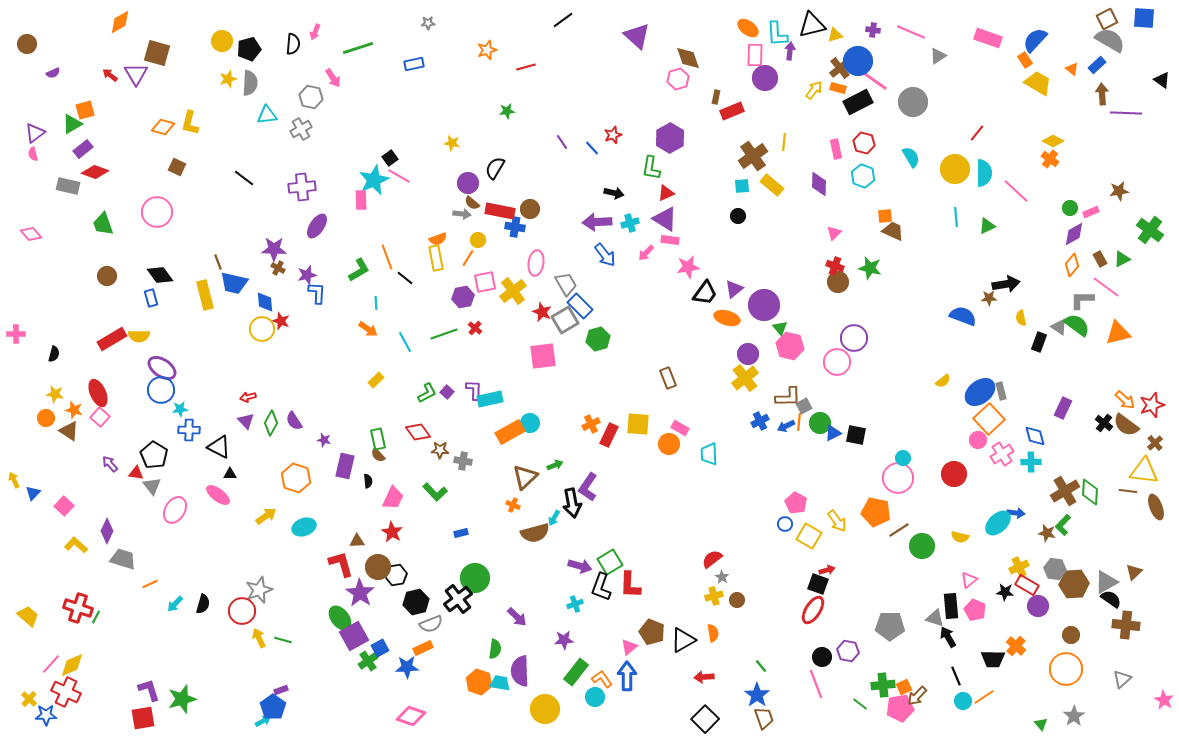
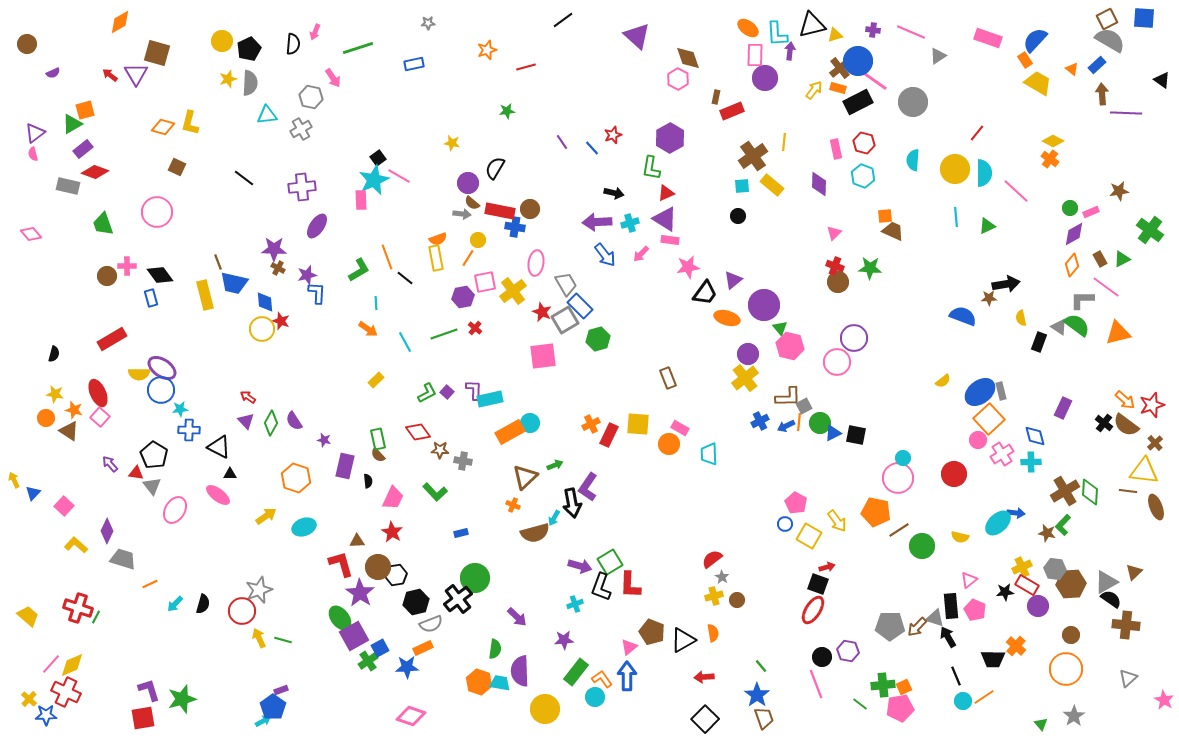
black pentagon at (249, 49): rotated 10 degrees counterclockwise
pink hexagon at (678, 79): rotated 15 degrees counterclockwise
cyan semicircle at (911, 157): moved 2 px right, 3 px down; rotated 145 degrees counterclockwise
black square at (390, 158): moved 12 px left
pink arrow at (646, 253): moved 5 px left, 1 px down
green star at (870, 268): rotated 10 degrees counterclockwise
purple triangle at (734, 289): moved 1 px left, 9 px up
pink cross at (16, 334): moved 111 px right, 68 px up
yellow semicircle at (139, 336): moved 38 px down
red arrow at (248, 397): rotated 49 degrees clockwise
yellow cross at (1019, 567): moved 3 px right
red arrow at (827, 570): moved 3 px up
brown hexagon at (1074, 584): moved 3 px left
black star at (1005, 592): rotated 12 degrees counterclockwise
gray triangle at (1122, 679): moved 6 px right, 1 px up
brown arrow at (917, 696): moved 69 px up
